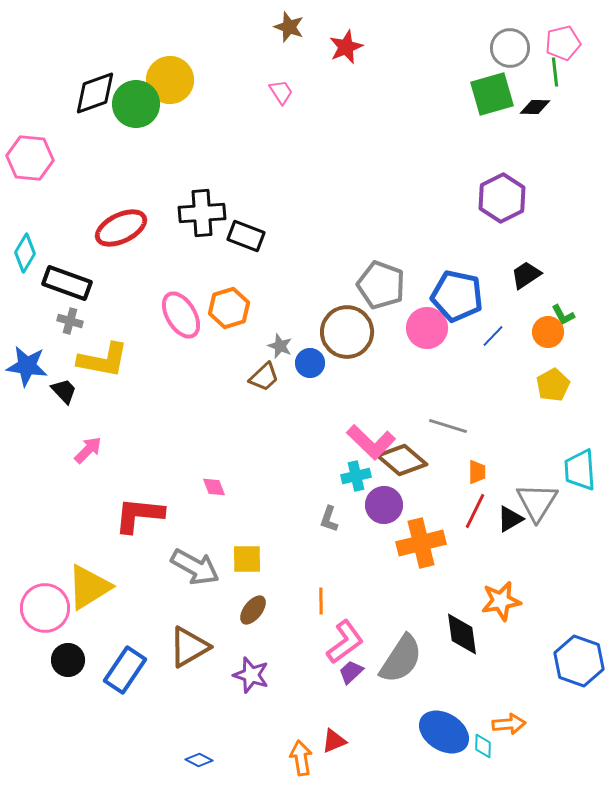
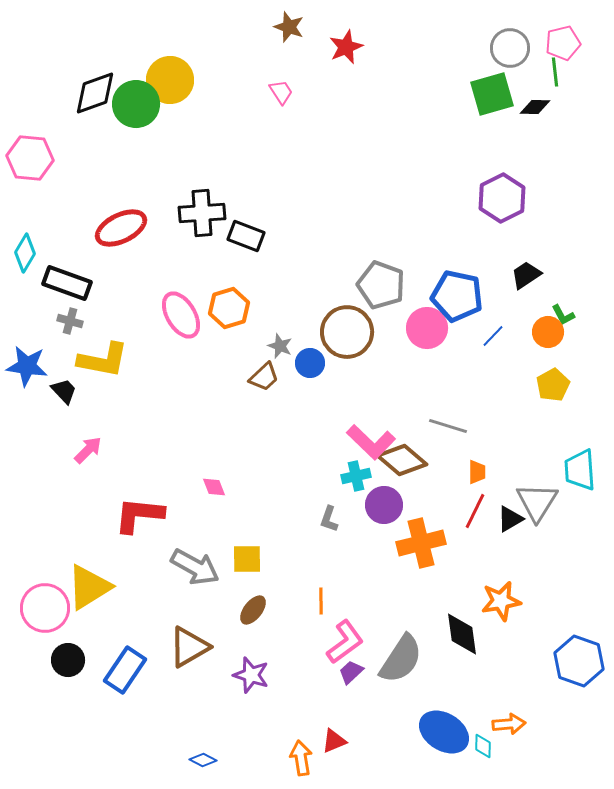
blue diamond at (199, 760): moved 4 px right
